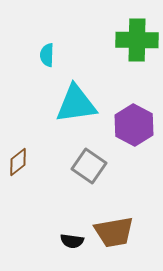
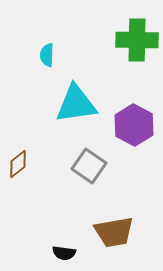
brown diamond: moved 2 px down
black semicircle: moved 8 px left, 12 px down
